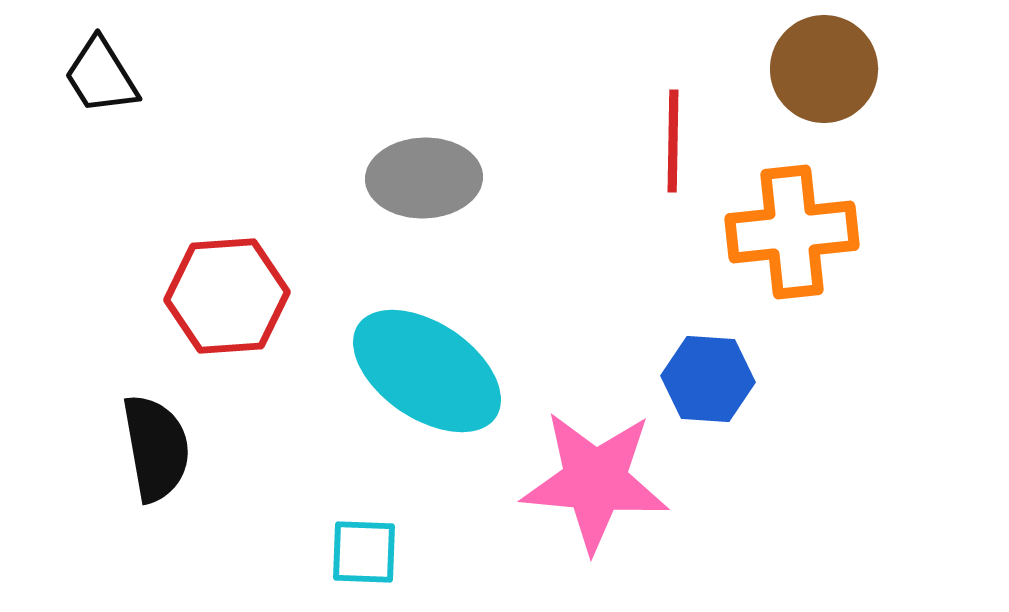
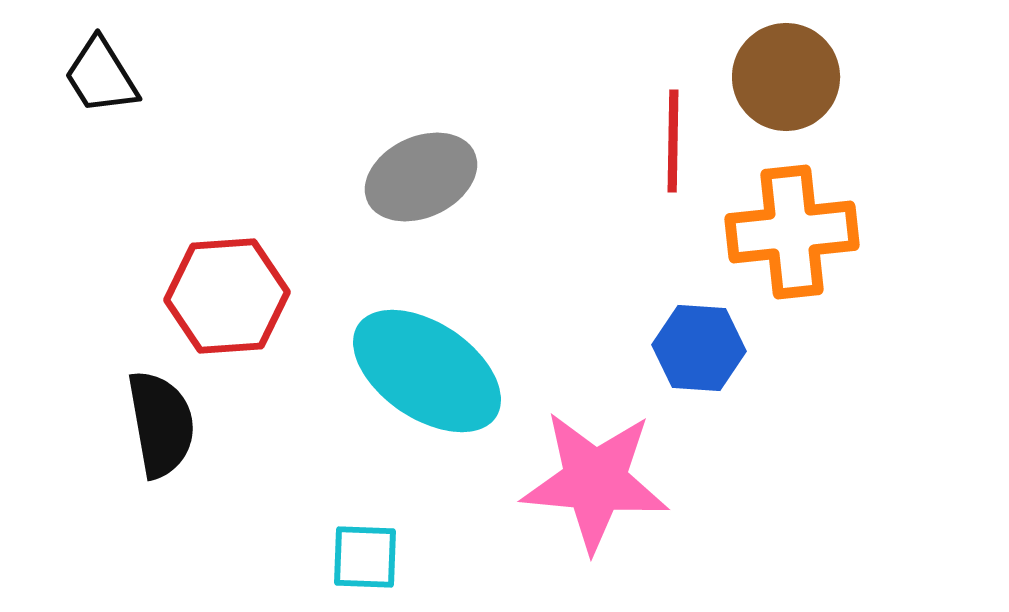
brown circle: moved 38 px left, 8 px down
gray ellipse: moved 3 px left, 1 px up; rotated 23 degrees counterclockwise
blue hexagon: moved 9 px left, 31 px up
black semicircle: moved 5 px right, 24 px up
cyan square: moved 1 px right, 5 px down
